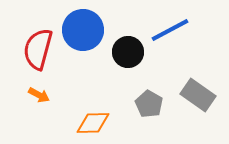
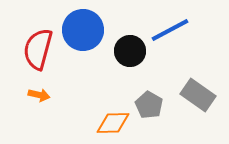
black circle: moved 2 px right, 1 px up
orange arrow: rotated 15 degrees counterclockwise
gray pentagon: moved 1 px down
orange diamond: moved 20 px right
